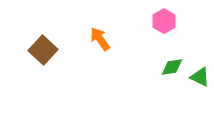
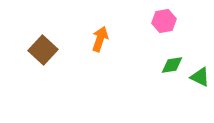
pink hexagon: rotated 20 degrees clockwise
orange arrow: rotated 55 degrees clockwise
green diamond: moved 2 px up
